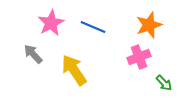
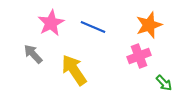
pink cross: moved 1 px up
